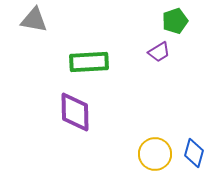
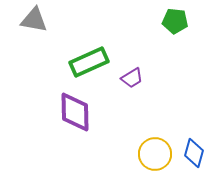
green pentagon: rotated 25 degrees clockwise
purple trapezoid: moved 27 px left, 26 px down
green rectangle: rotated 21 degrees counterclockwise
